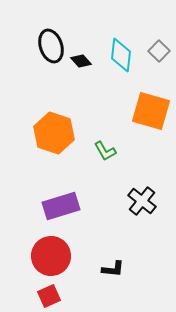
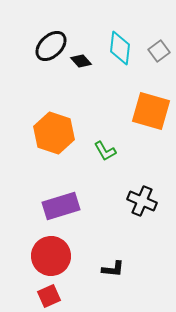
black ellipse: rotated 64 degrees clockwise
gray square: rotated 10 degrees clockwise
cyan diamond: moved 1 px left, 7 px up
black cross: rotated 16 degrees counterclockwise
